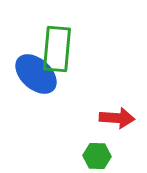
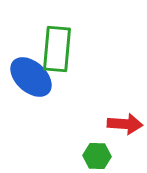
blue ellipse: moved 5 px left, 3 px down
red arrow: moved 8 px right, 6 px down
